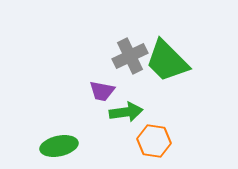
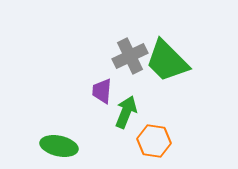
purple trapezoid: rotated 84 degrees clockwise
green arrow: rotated 60 degrees counterclockwise
green ellipse: rotated 24 degrees clockwise
